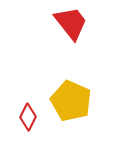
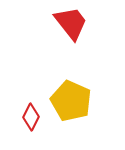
red diamond: moved 3 px right
